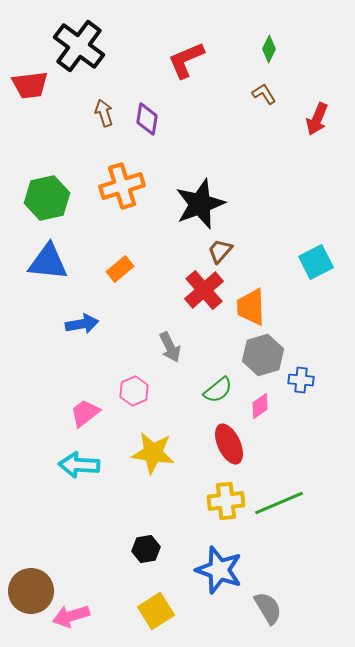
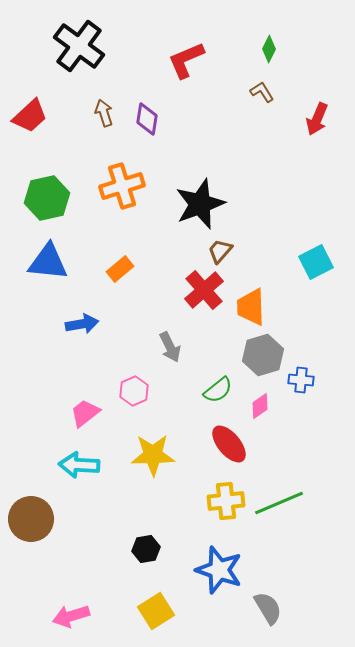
red trapezoid: moved 31 px down; rotated 36 degrees counterclockwise
brown L-shape: moved 2 px left, 2 px up
red ellipse: rotated 15 degrees counterclockwise
yellow star: moved 2 px down; rotated 9 degrees counterclockwise
brown circle: moved 72 px up
